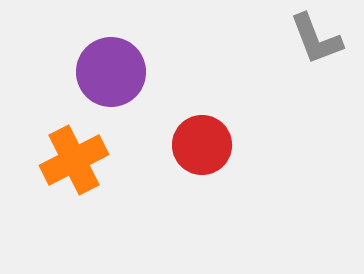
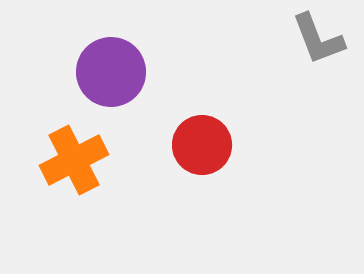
gray L-shape: moved 2 px right
